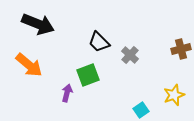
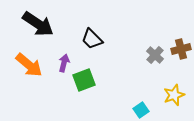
black arrow: rotated 12 degrees clockwise
black trapezoid: moved 7 px left, 3 px up
gray cross: moved 25 px right
green square: moved 4 px left, 5 px down
purple arrow: moved 3 px left, 30 px up
